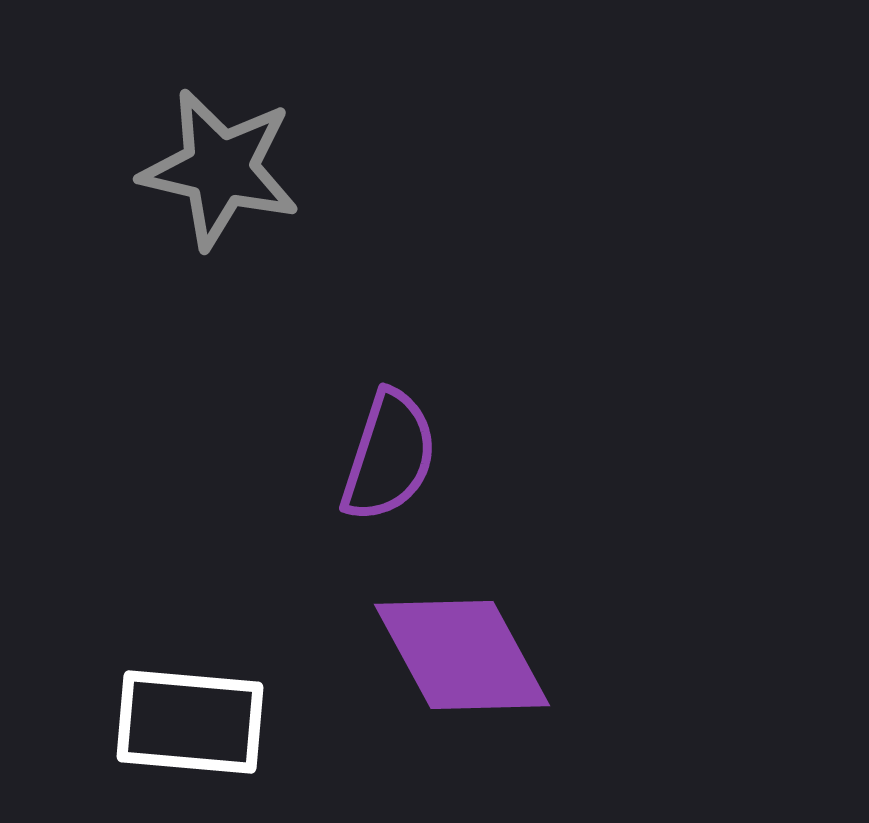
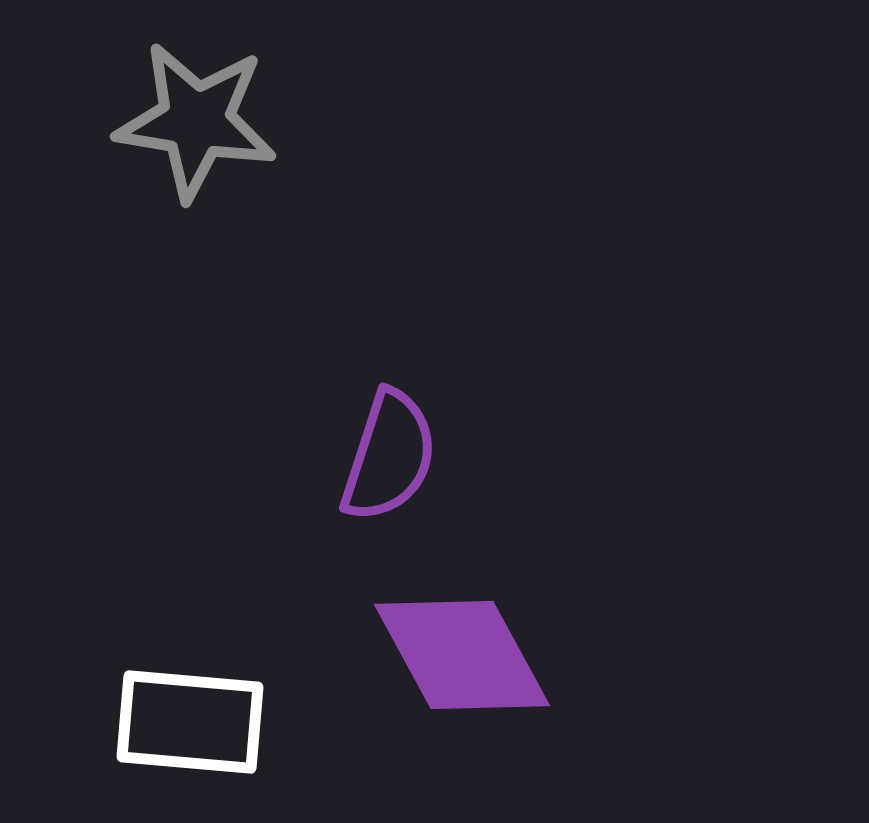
gray star: moved 24 px left, 48 px up; rotated 4 degrees counterclockwise
